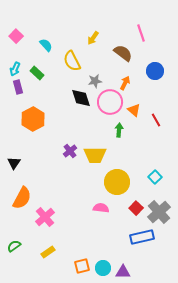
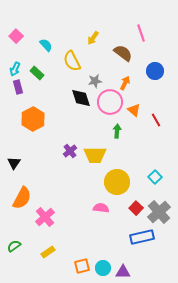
green arrow: moved 2 px left, 1 px down
